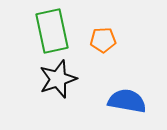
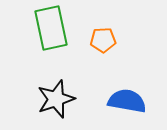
green rectangle: moved 1 px left, 3 px up
black star: moved 2 px left, 20 px down
